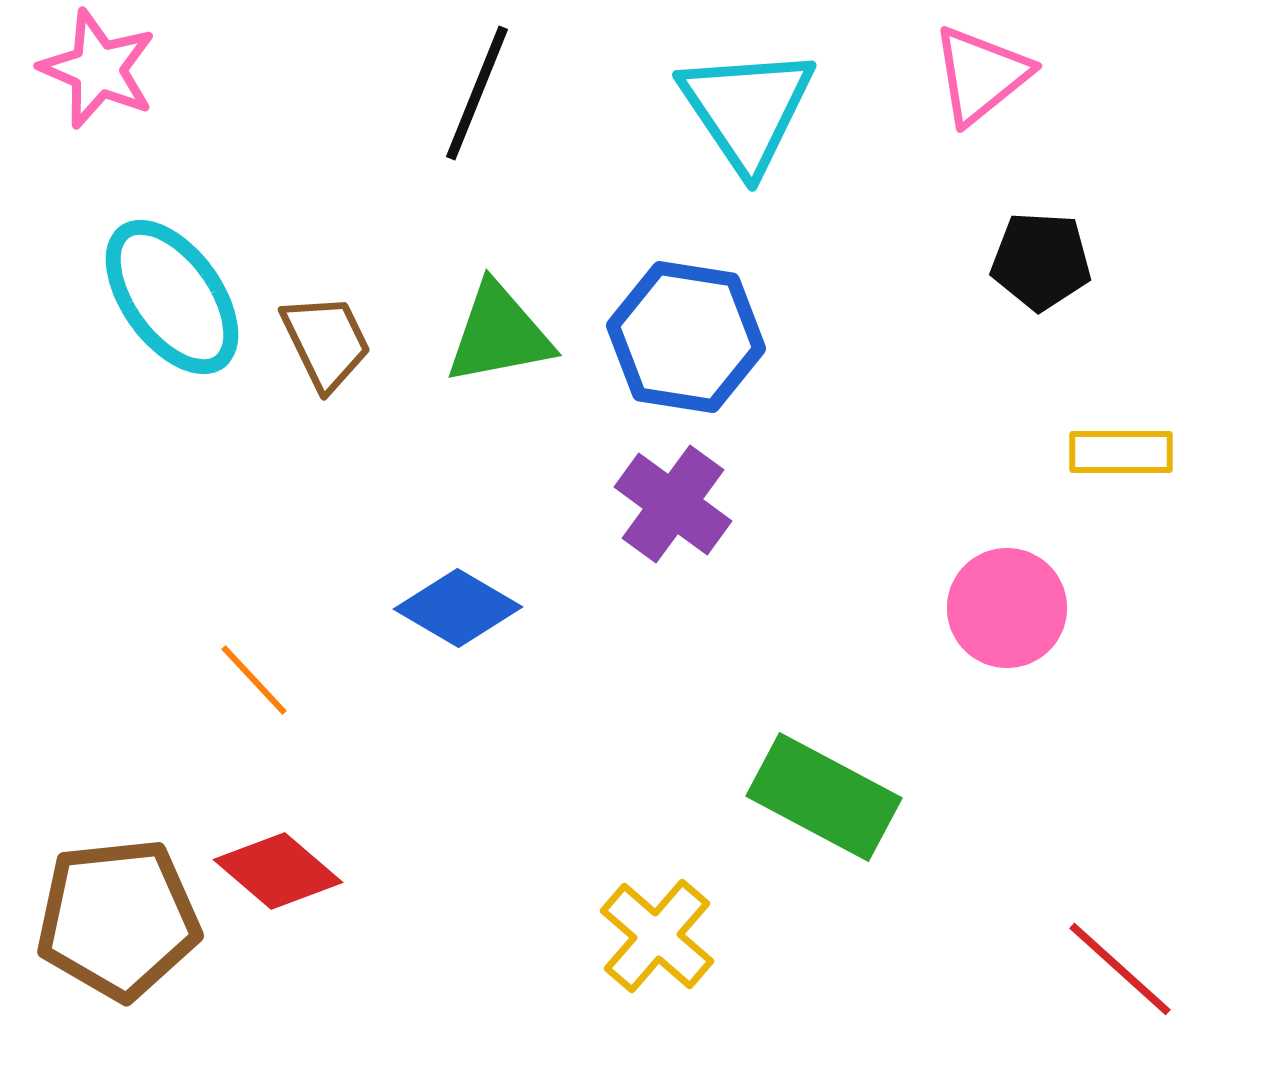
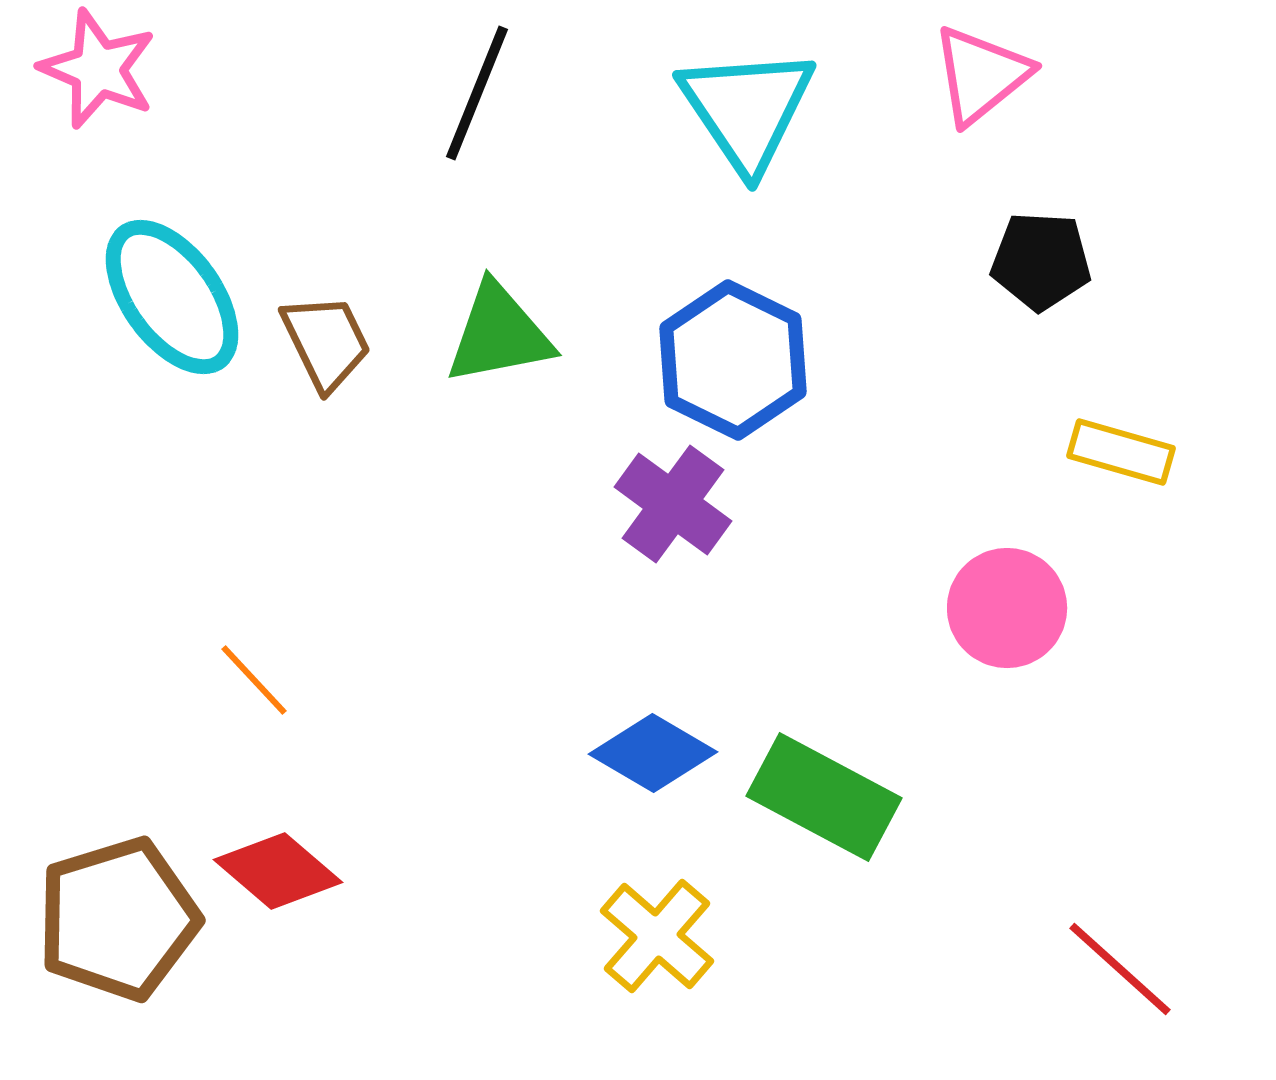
blue hexagon: moved 47 px right, 23 px down; rotated 17 degrees clockwise
yellow rectangle: rotated 16 degrees clockwise
blue diamond: moved 195 px right, 145 px down
brown pentagon: rotated 11 degrees counterclockwise
